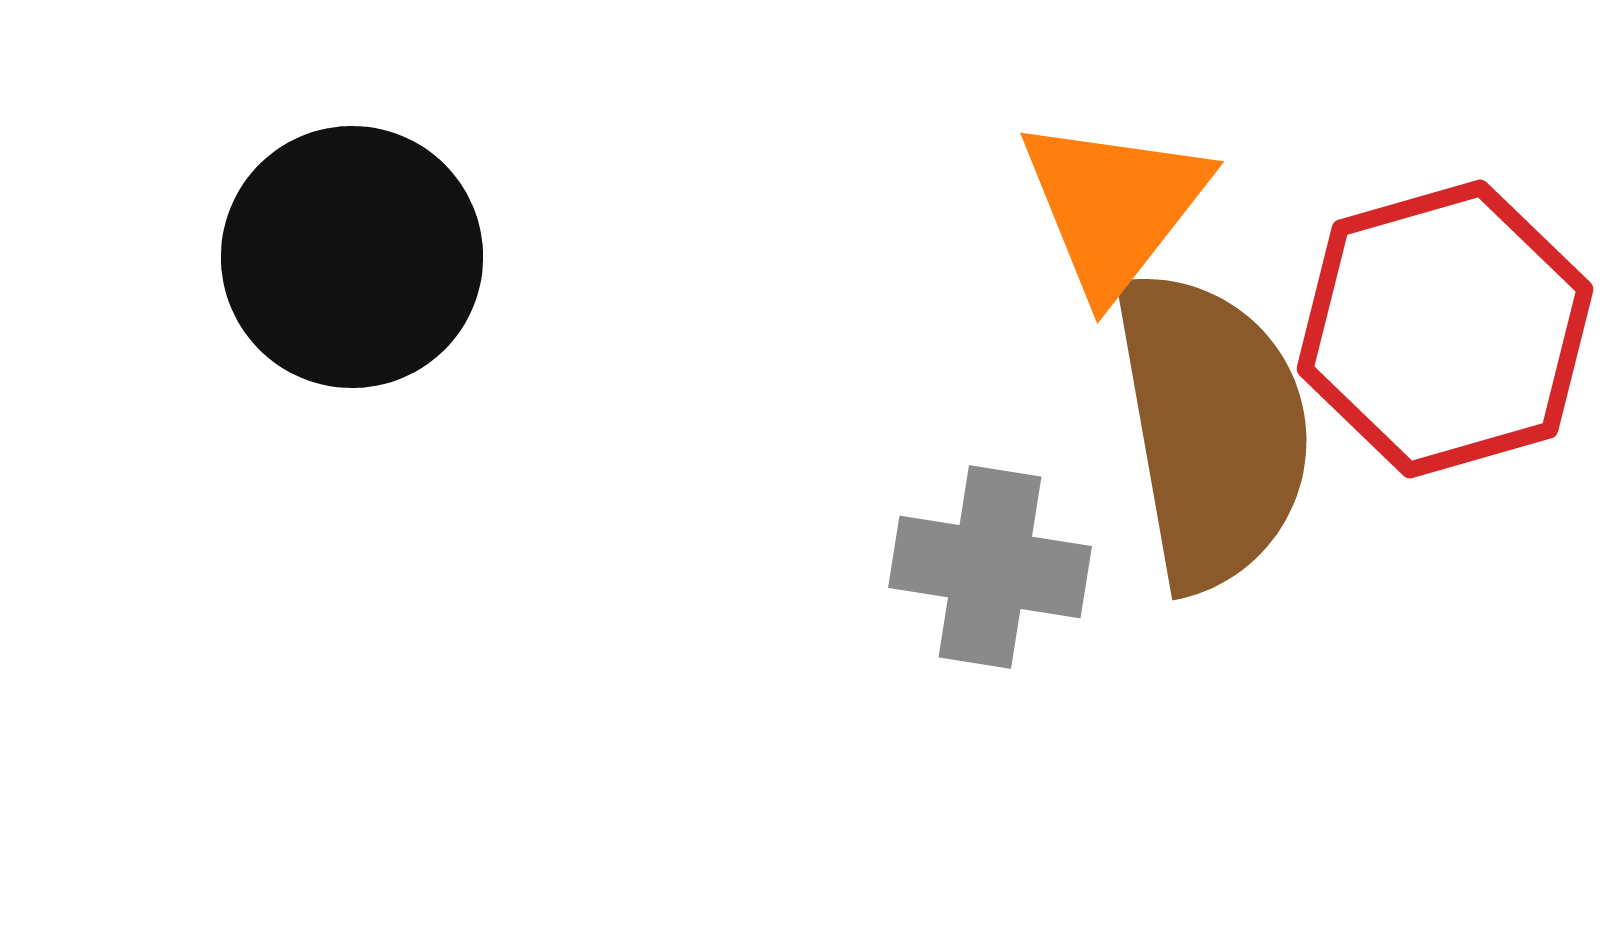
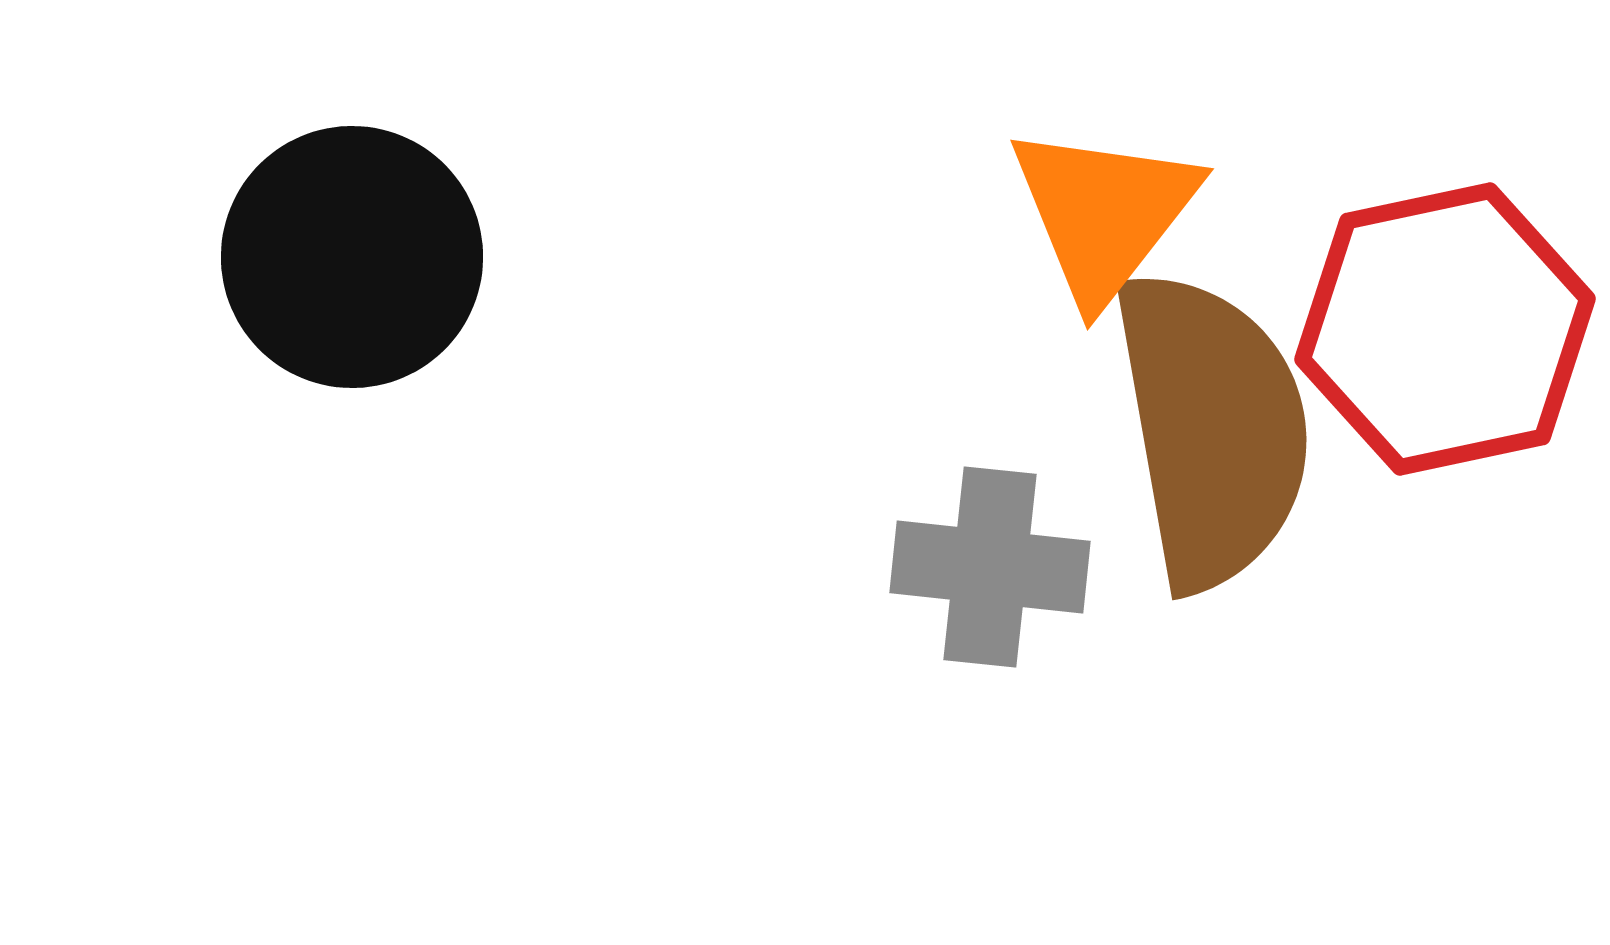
orange triangle: moved 10 px left, 7 px down
red hexagon: rotated 4 degrees clockwise
gray cross: rotated 3 degrees counterclockwise
